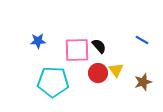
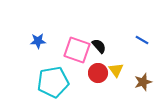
pink square: rotated 20 degrees clockwise
cyan pentagon: rotated 12 degrees counterclockwise
